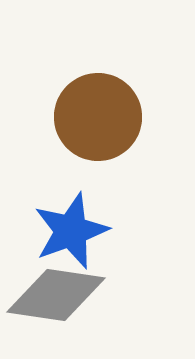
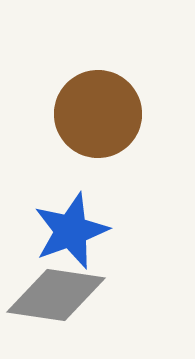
brown circle: moved 3 px up
